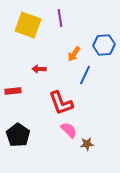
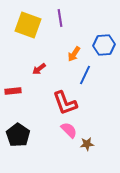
red arrow: rotated 40 degrees counterclockwise
red L-shape: moved 4 px right
